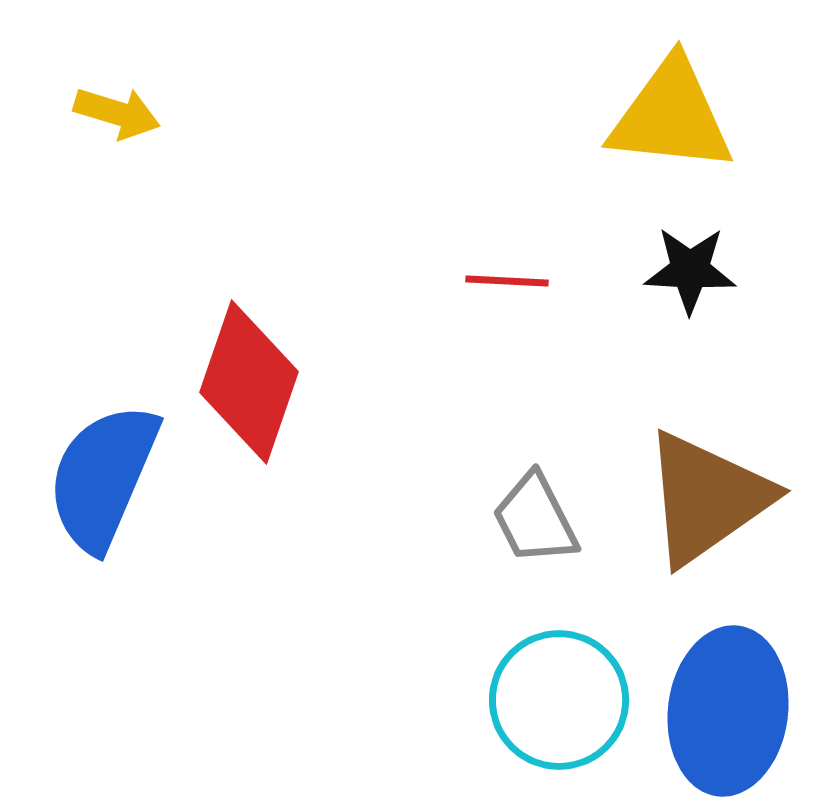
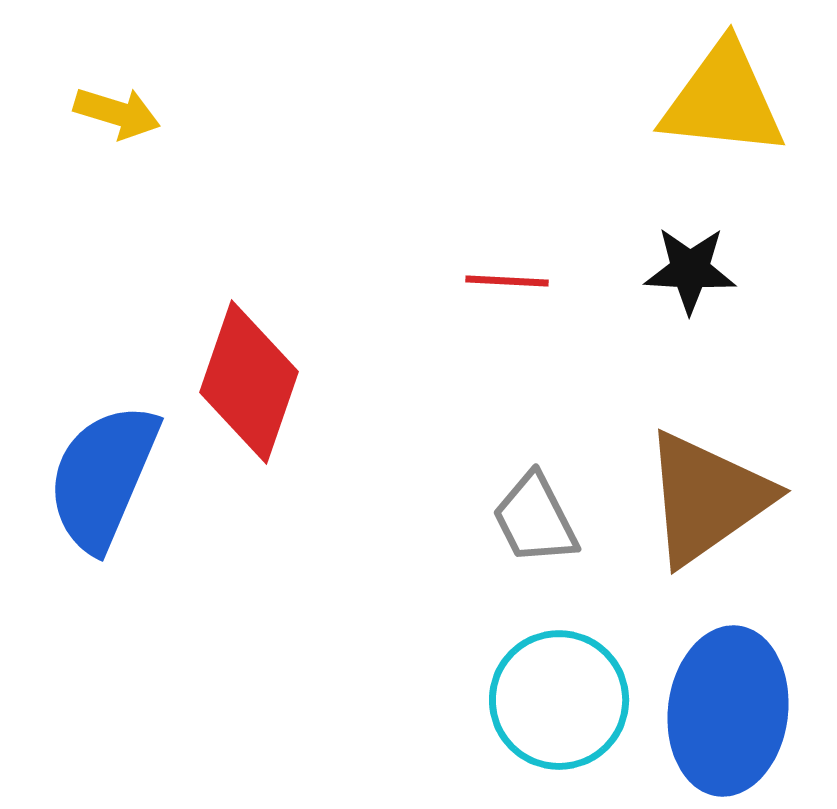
yellow triangle: moved 52 px right, 16 px up
